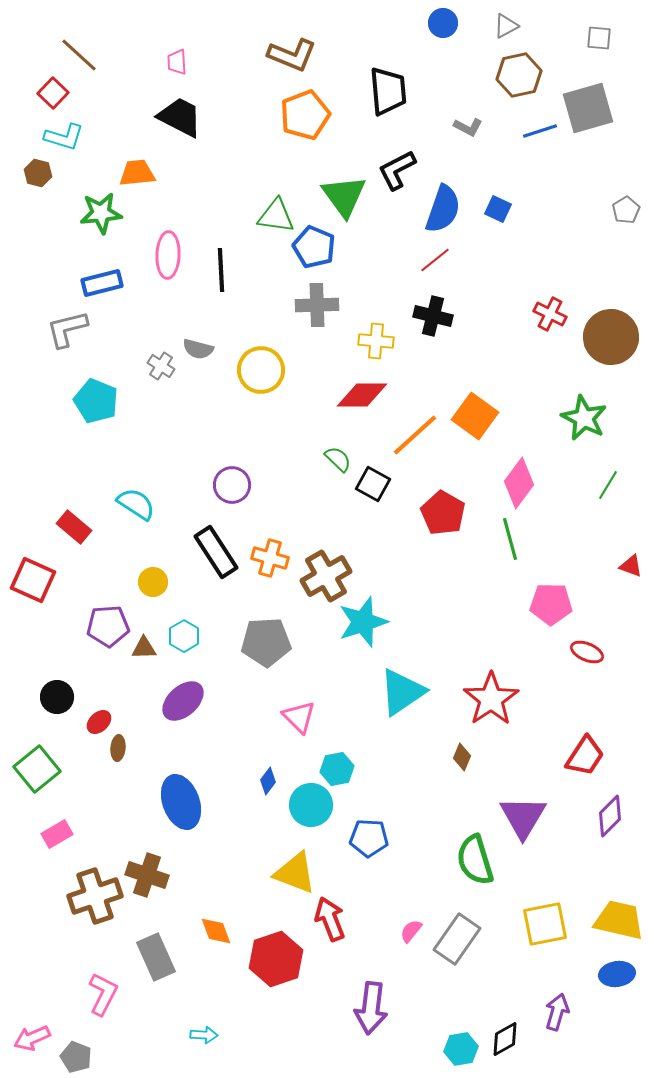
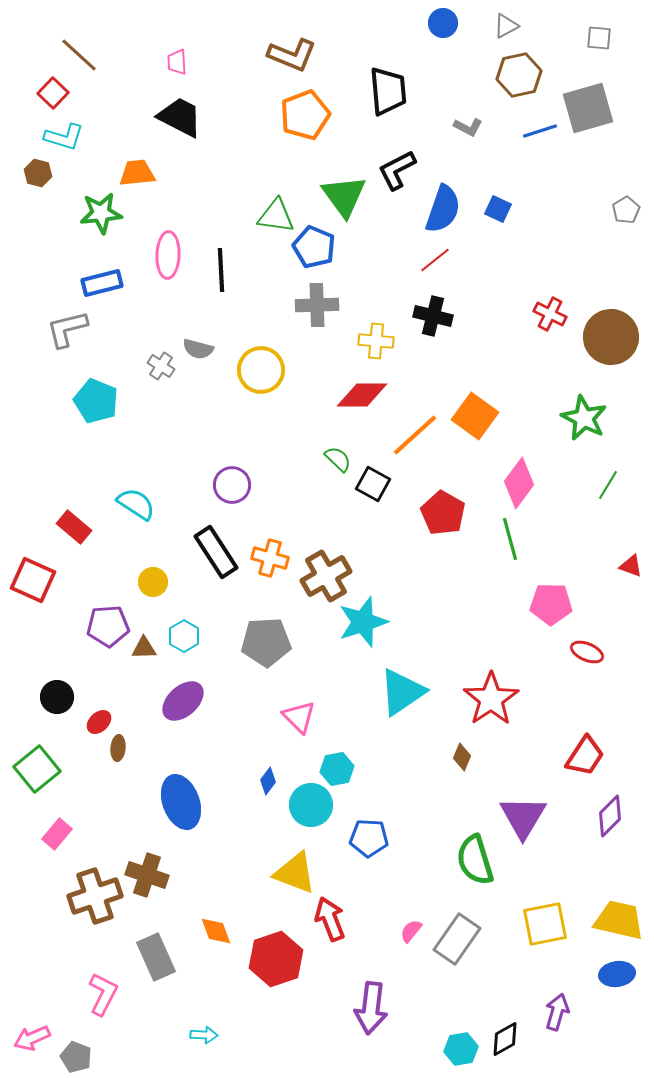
pink rectangle at (57, 834): rotated 20 degrees counterclockwise
